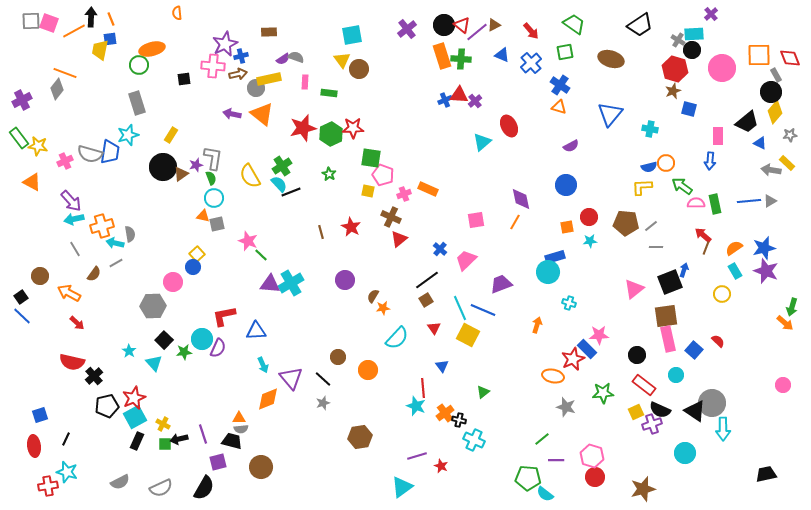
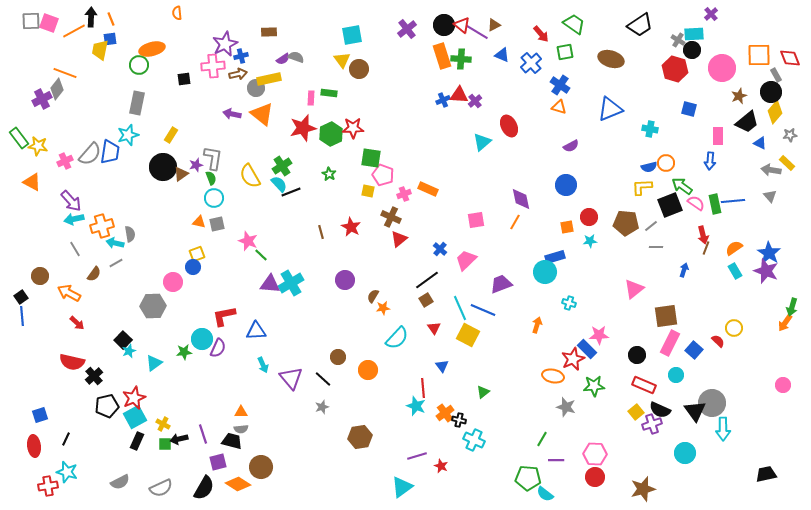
red arrow at (531, 31): moved 10 px right, 3 px down
purple line at (477, 32): rotated 70 degrees clockwise
pink cross at (213, 66): rotated 10 degrees counterclockwise
pink rectangle at (305, 82): moved 6 px right, 16 px down
brown star at (673, 91): moved 66 px right, 5 px down
purple cross at (22, 100): moved 20 px right, 1 px up
blue cross at (445, 100): moved 2 px left
gray rectangle at (137, 103): rotated 30 degrees clockwise
blue triangle at (610, 114): moved 5 px up; rotated 28 degrees clockwise
gray semicircle at (90, 154): rotated 65 degrees counterclockwise
blue line at (749, 201): moved 16 px left
gray triangle at (770, 201): moved 5 px up; rotated 40 degrees counterclockwise
pink semicircle at (696, 203): rotated 36 degrees clockwise
orange triangle at (203, 216): moved 4 px left, 6 px down
red arrow at (703, 235): rotated 144 degrees counterclockwise
blue star at (764, 248): moved 5 px right, 5 px down; rotated 25 degrees counterclockwise
yellow square at (197, 254): rotated 21 degrees clockwise
cyan circle at (548, 272): moved 3 px left
black square at (670, 282): moved 77 px up
yellow circle at (722, 294): moved 12 px right, 34 px down
blue line at (22, 316): rotated 42 degrees clockwise
orange arrow at (785, 323): rotated 84 degrees clockwise
pink rectangle at (668, 339): moved 2 px right, 4 px down; rotated 40 degrees clockwise
black square at (164, 340): moved 41 px left
cyan star at (129, 351): rotated 16 degrees clockwise
cyan triangle at (154, 363): rotated 36 degrees clockwise
red rectangle at (644, 385): rotated 15 degrees counterclockwise
green star at (603, 393): moved 9 px left, 7 px up
orange diamond at (268, 399): moved 30 px left, 85 px down; rotated 55 degrees clockwise
gray star at (323, 403): moved 1 px left, 4 px down
black triangle at (695, 411): rotated 20 degrees clockwise
yellow square at (636, 412): rotated 14 degrees counterclockwise
orange triangle at (239, 418): moved 2 px right, 6 px up
green line at (542, 439): rotated 21 degrees counterclockwise
pink hexagon at (592, 456): moved 3 px right, 2 px up; rotated 15 degrees counterclockwise
